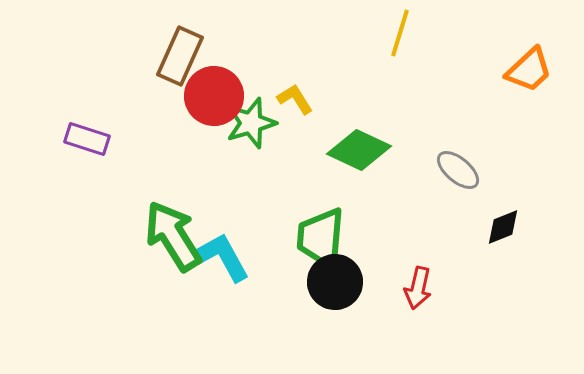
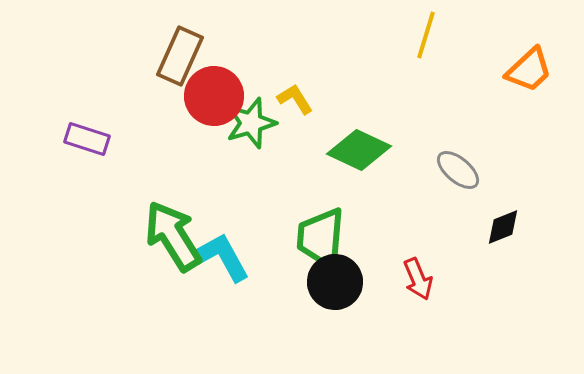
yellow line: moved 26 px right, 2 px down
red arrow: moved 9 px up; rotated 36 degrees counterclockwise
